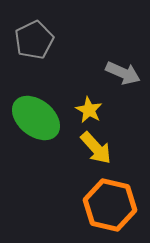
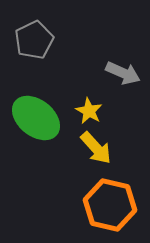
yellow star: moved 1 px down
